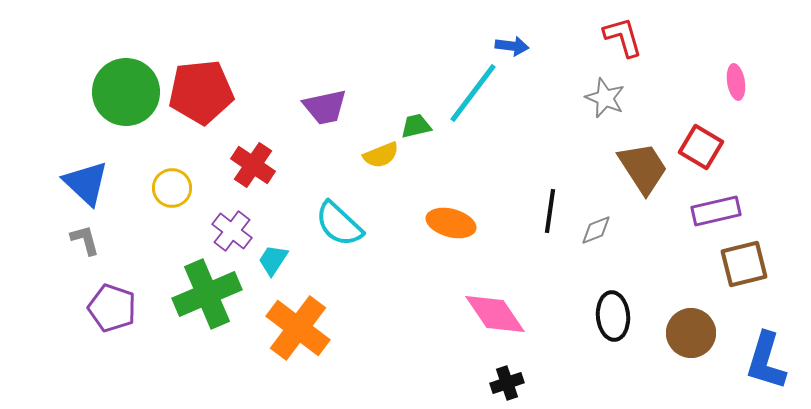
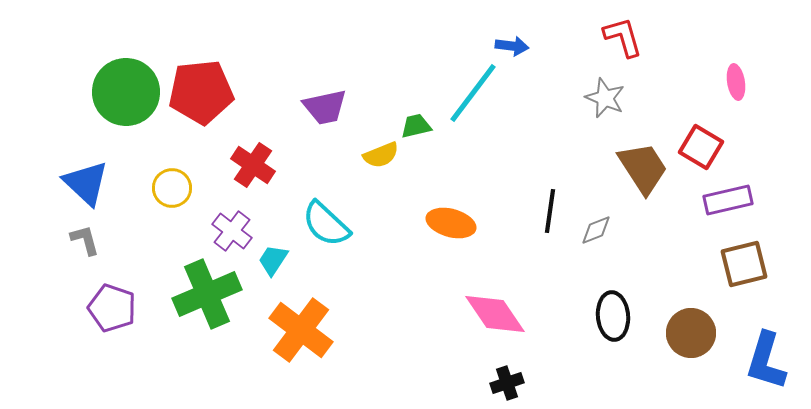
purple rectangle: moved 12 px right, 11 px up
cyan semicircle: moved 13 px left
orange cross: moved 3 px right, 2 px down
